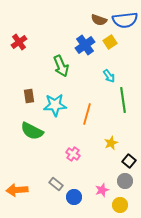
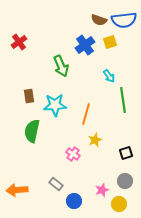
blue semicircle: moved 1 px left
yellow square: rotated 16 degrees clockwise
orange line: moved 1 px left
green semicircle: rotated 75 degrees clockwise
yellow star: moved 16 px left, 3 px up
black square: moved 3 px left, 8 px up; rotated 32 degrees clockwise
blue circle: moved 4 px down
yellow circle: moved 1 px left, 1 px up
